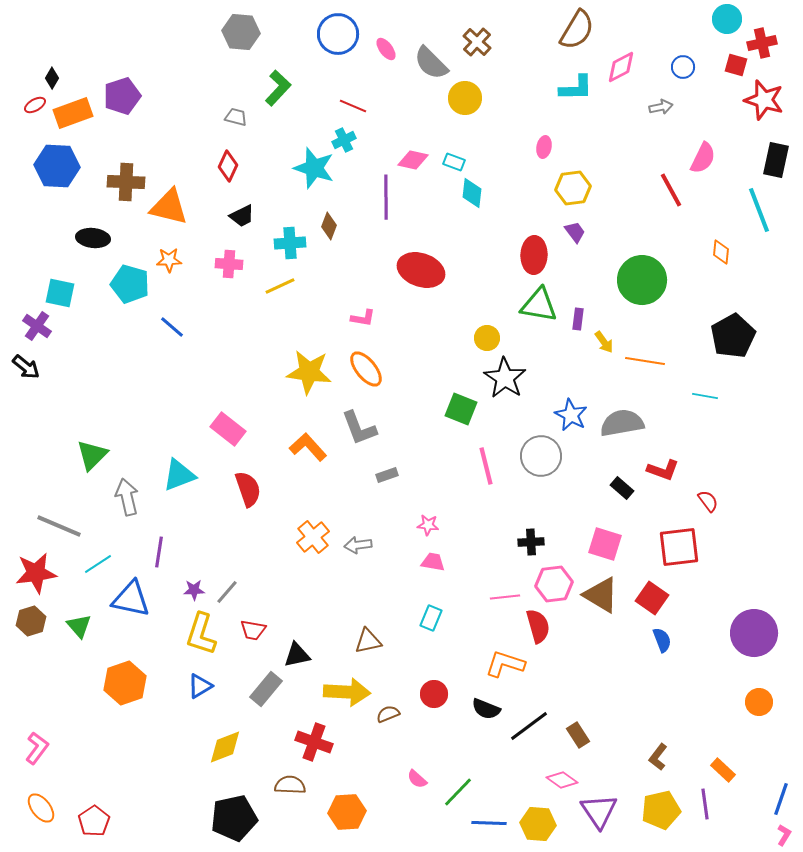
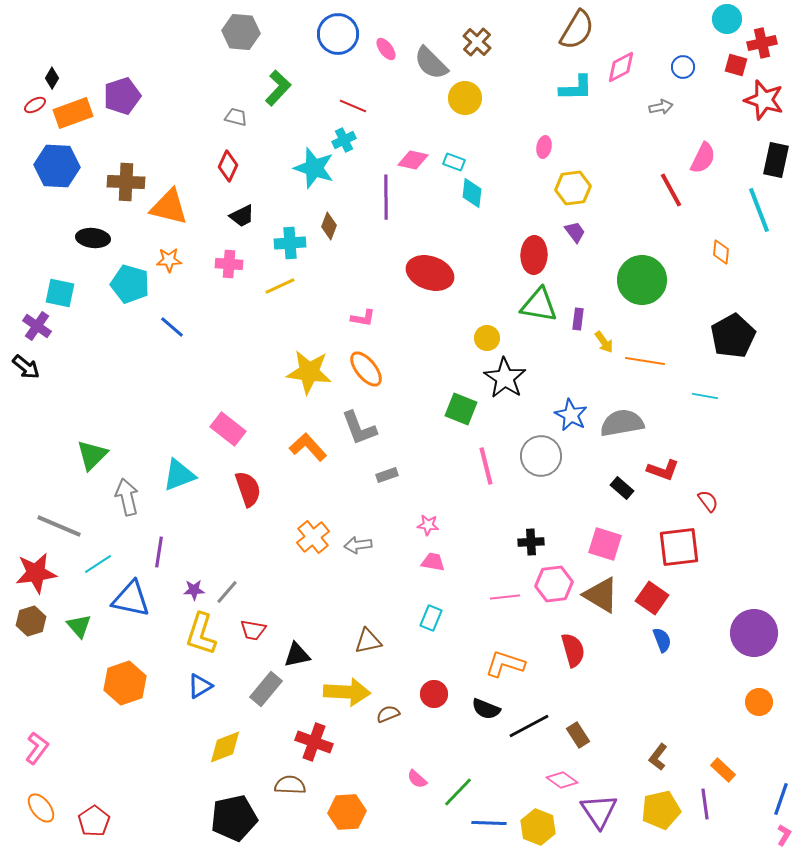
red ellipse at (421, 270): moved 9 px right, 3 px down
red semicircle at (538, 626): moved 35 px right, 24 px down
black line at (529, 726): rotated 9 degrees clockwise
yellow hexagon at (538, 824): moved 3 px down; rotated 16 degrees clockwise
